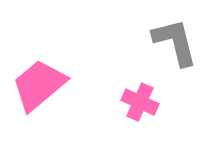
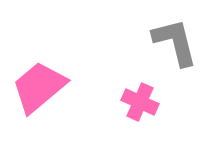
pink trapezoid: moved 2 px down
